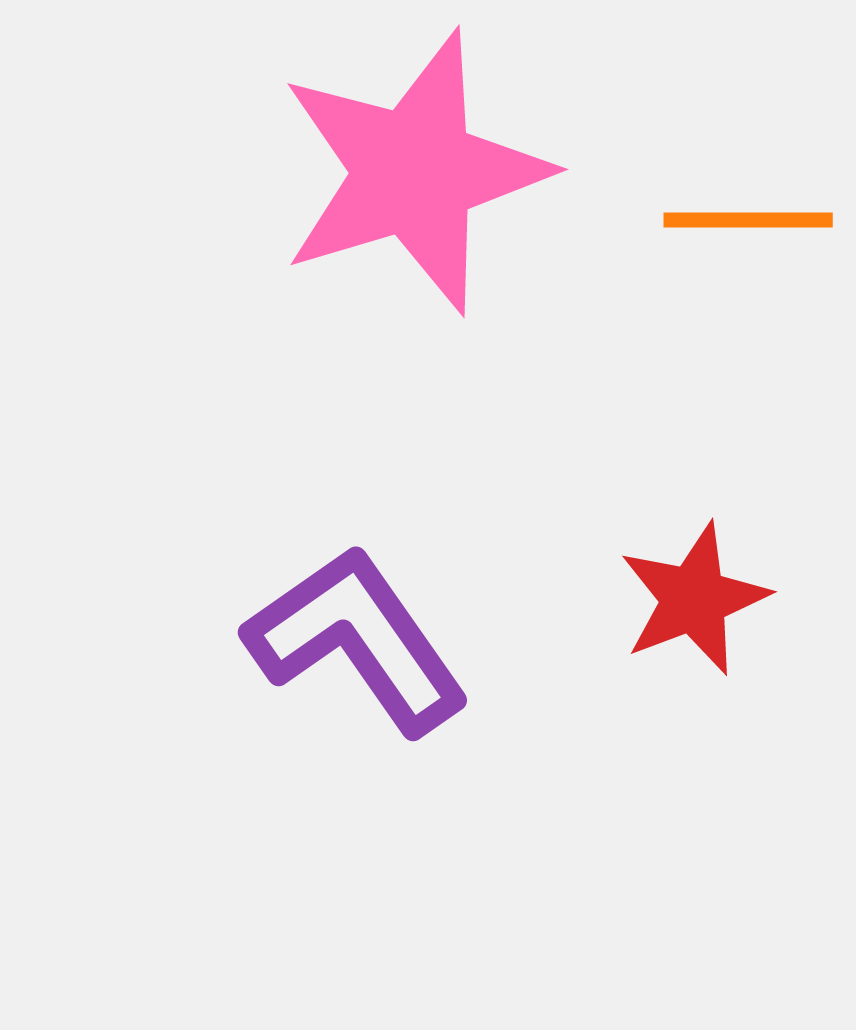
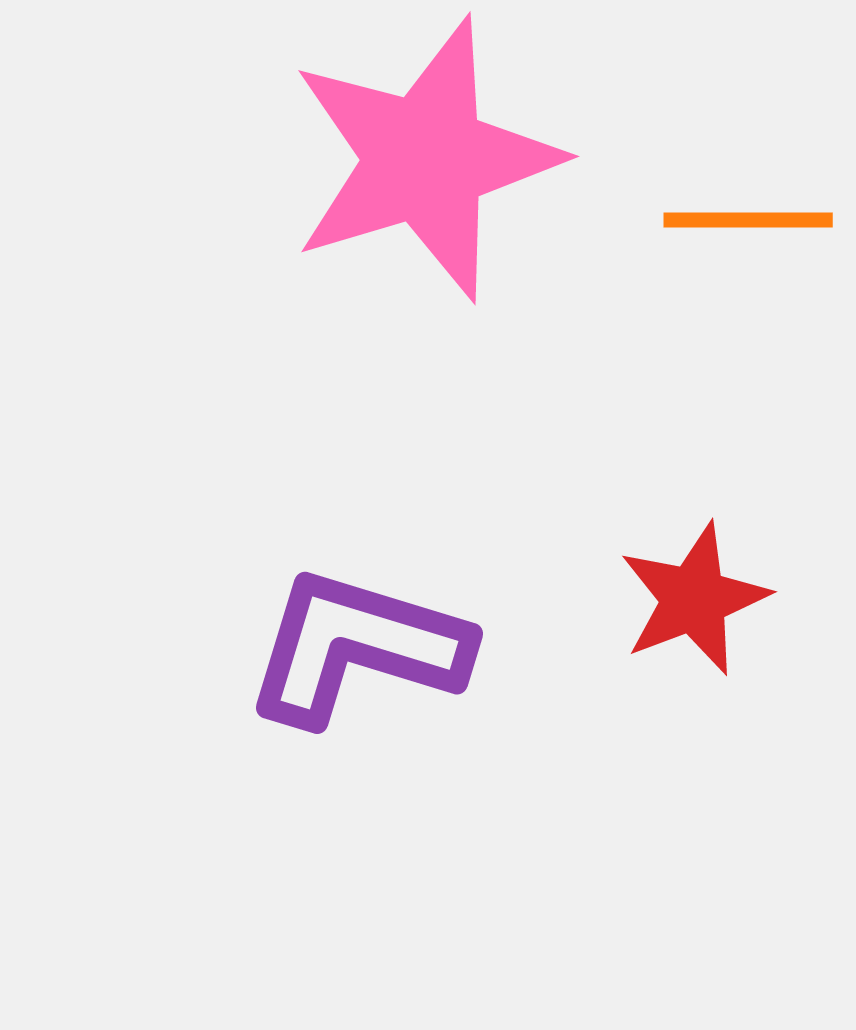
pink star: moved 11 px right, 13 px up
purple L-shape: moved 7 px down; rotated 38 degrees counterclockwise
